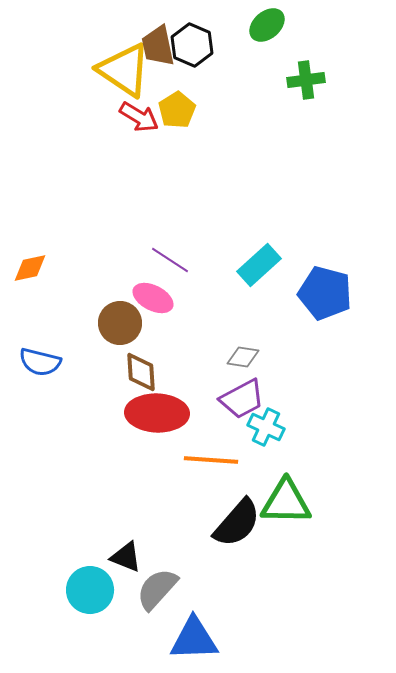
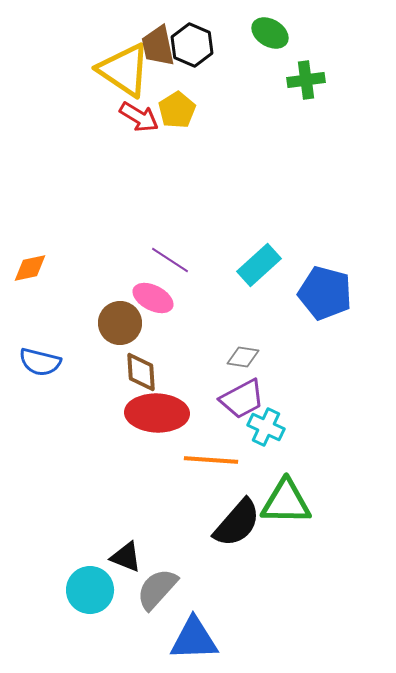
green ellipse: moved 3 px right, 8 px down; rotated 72 degrees clockwise
